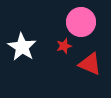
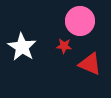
pink circle: moved 1 px left, 1 px up
red star: rotated 21 degrees clockwise
